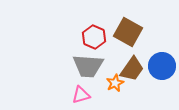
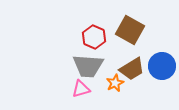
brown square: moved 2 px right, 2 px up
brown trapezoid: rotated 24 degrees clockwise
pink triangle: moved 6 px up
